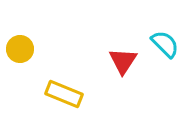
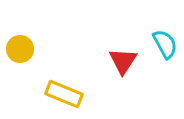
cyan semicircle: rotated 16 degrees clockwise
